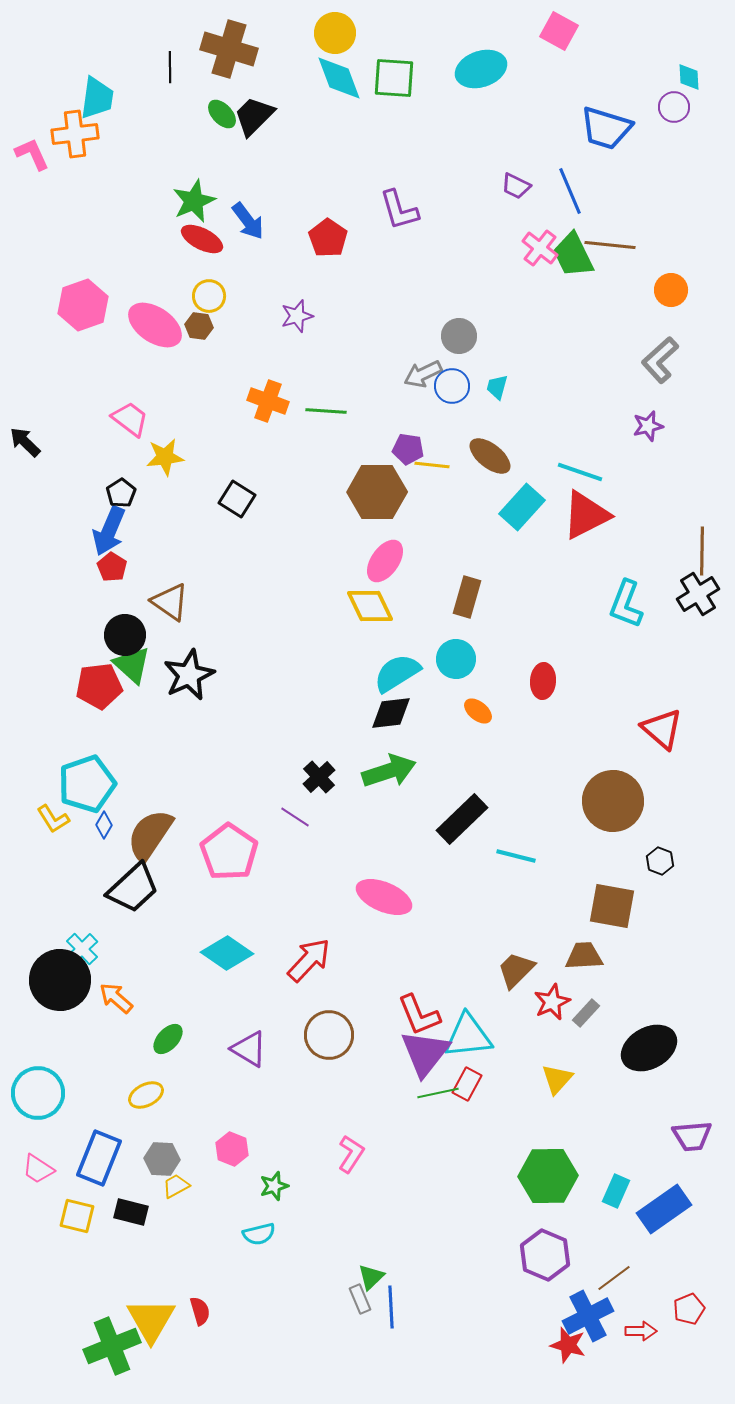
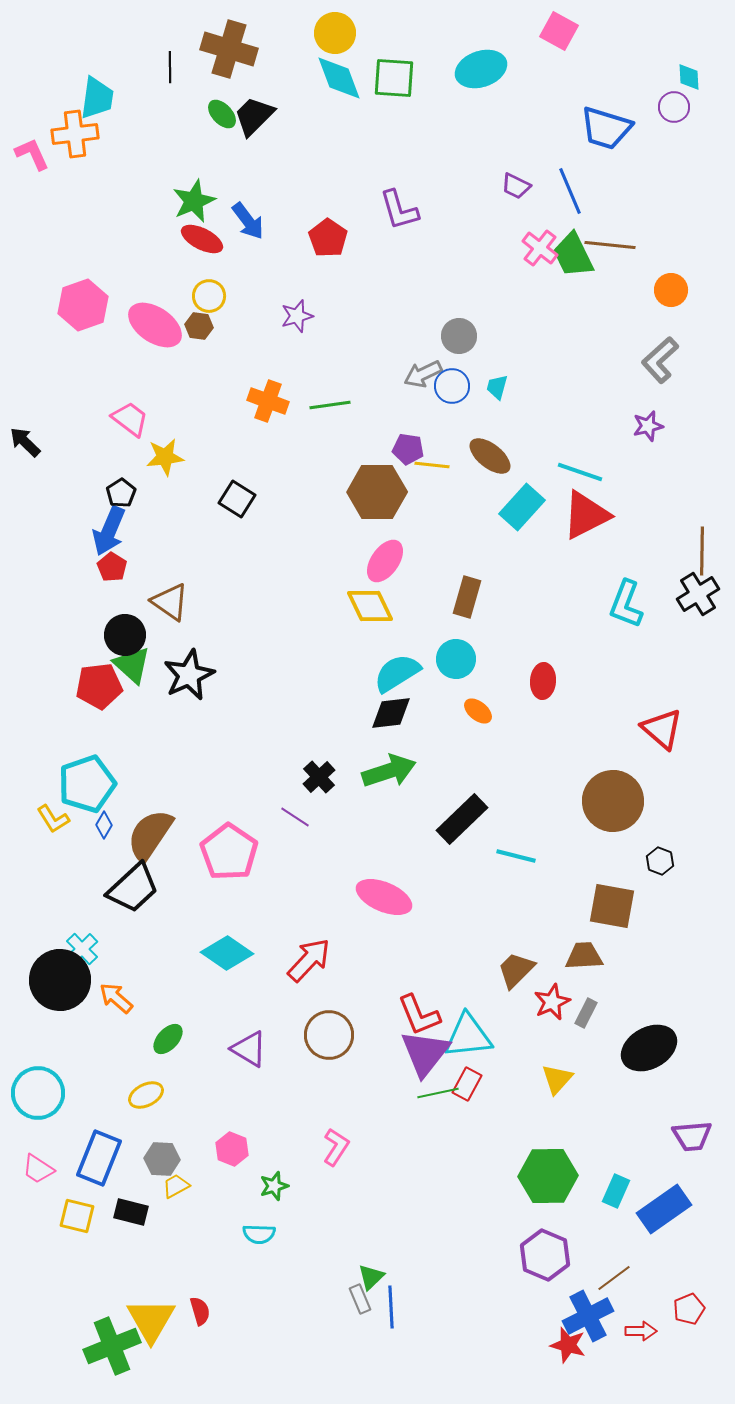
green line at (326, 411): moved 4 px right, 6 px up; rotated 12 degrees counterclockwise
gray rectangle at (586, 1013): rotated 16 degrees counterclockwise
pink L-shape at (351, 1154): moved 15 px left, 7 px up
cyan semicircle at (259, 1234): rotated 16 degrees clockwise
